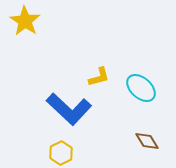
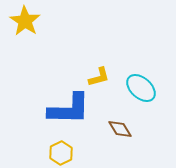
blue L-shape: rotated 42 degrees counterclockwise
brown diamond: moved 27 px left, 12 px up
